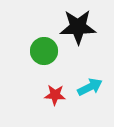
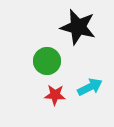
black star: rotated 15 degrees clockwise
green circle: moved 3 px right, 10 px down
